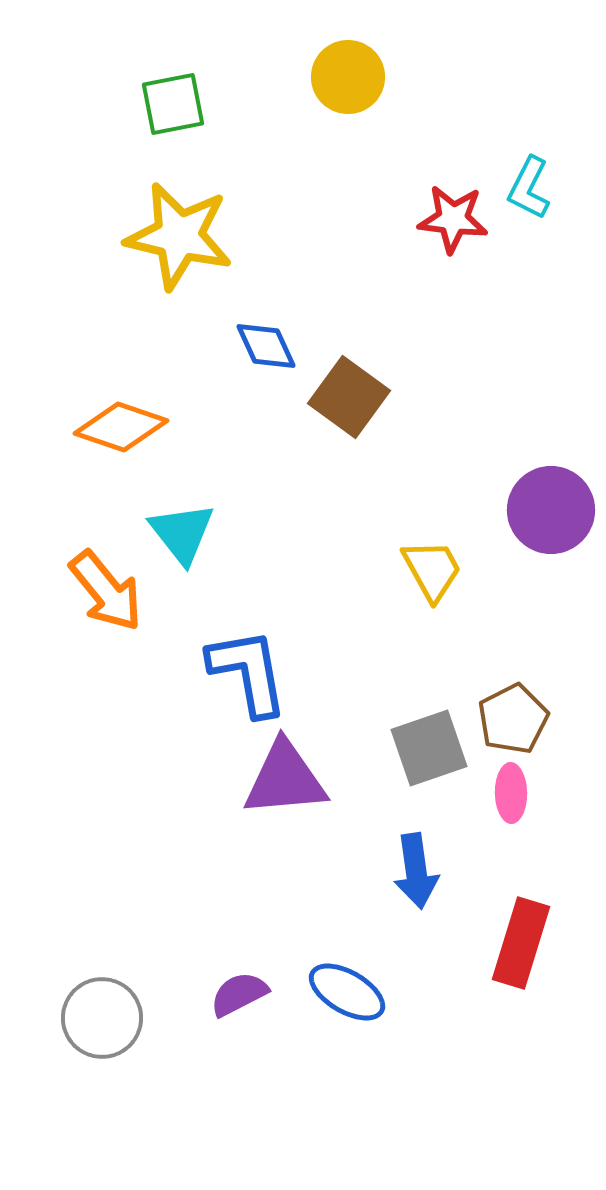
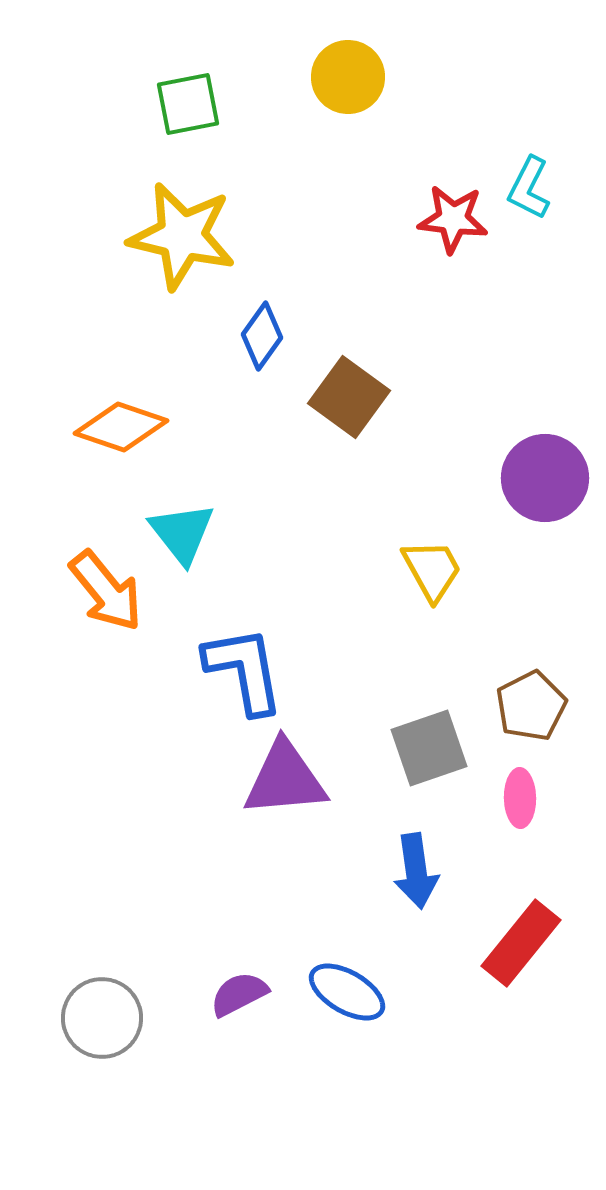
green square: moved 15 px right
yellow star: moved 3 px right
blue diamond: moved 4 px left, 10 px up; rotated 60 degrees clockwise
purple circle: moved 6 px left, 32 px up
blue L-shape: moved 4 px left, 2 px up
brown pentagon: moved 18 px right, 13 px up
pink ellipse: moved 9 px right, 5 px down
red rectangle: rotated 22 degrees clockwise
